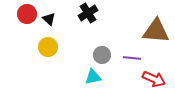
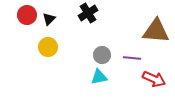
red circle: moved 1 px down
black triangle: rotated 32 degrees clockwise
cyan triangle: moved 6 px right
